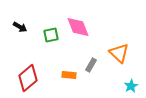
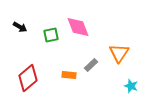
orange triangle: rotated 20 degrees clockwise
gray rectangle: rotated 16 degrees clockwise
cyan star: rotated 24 degrees counterclockwise
